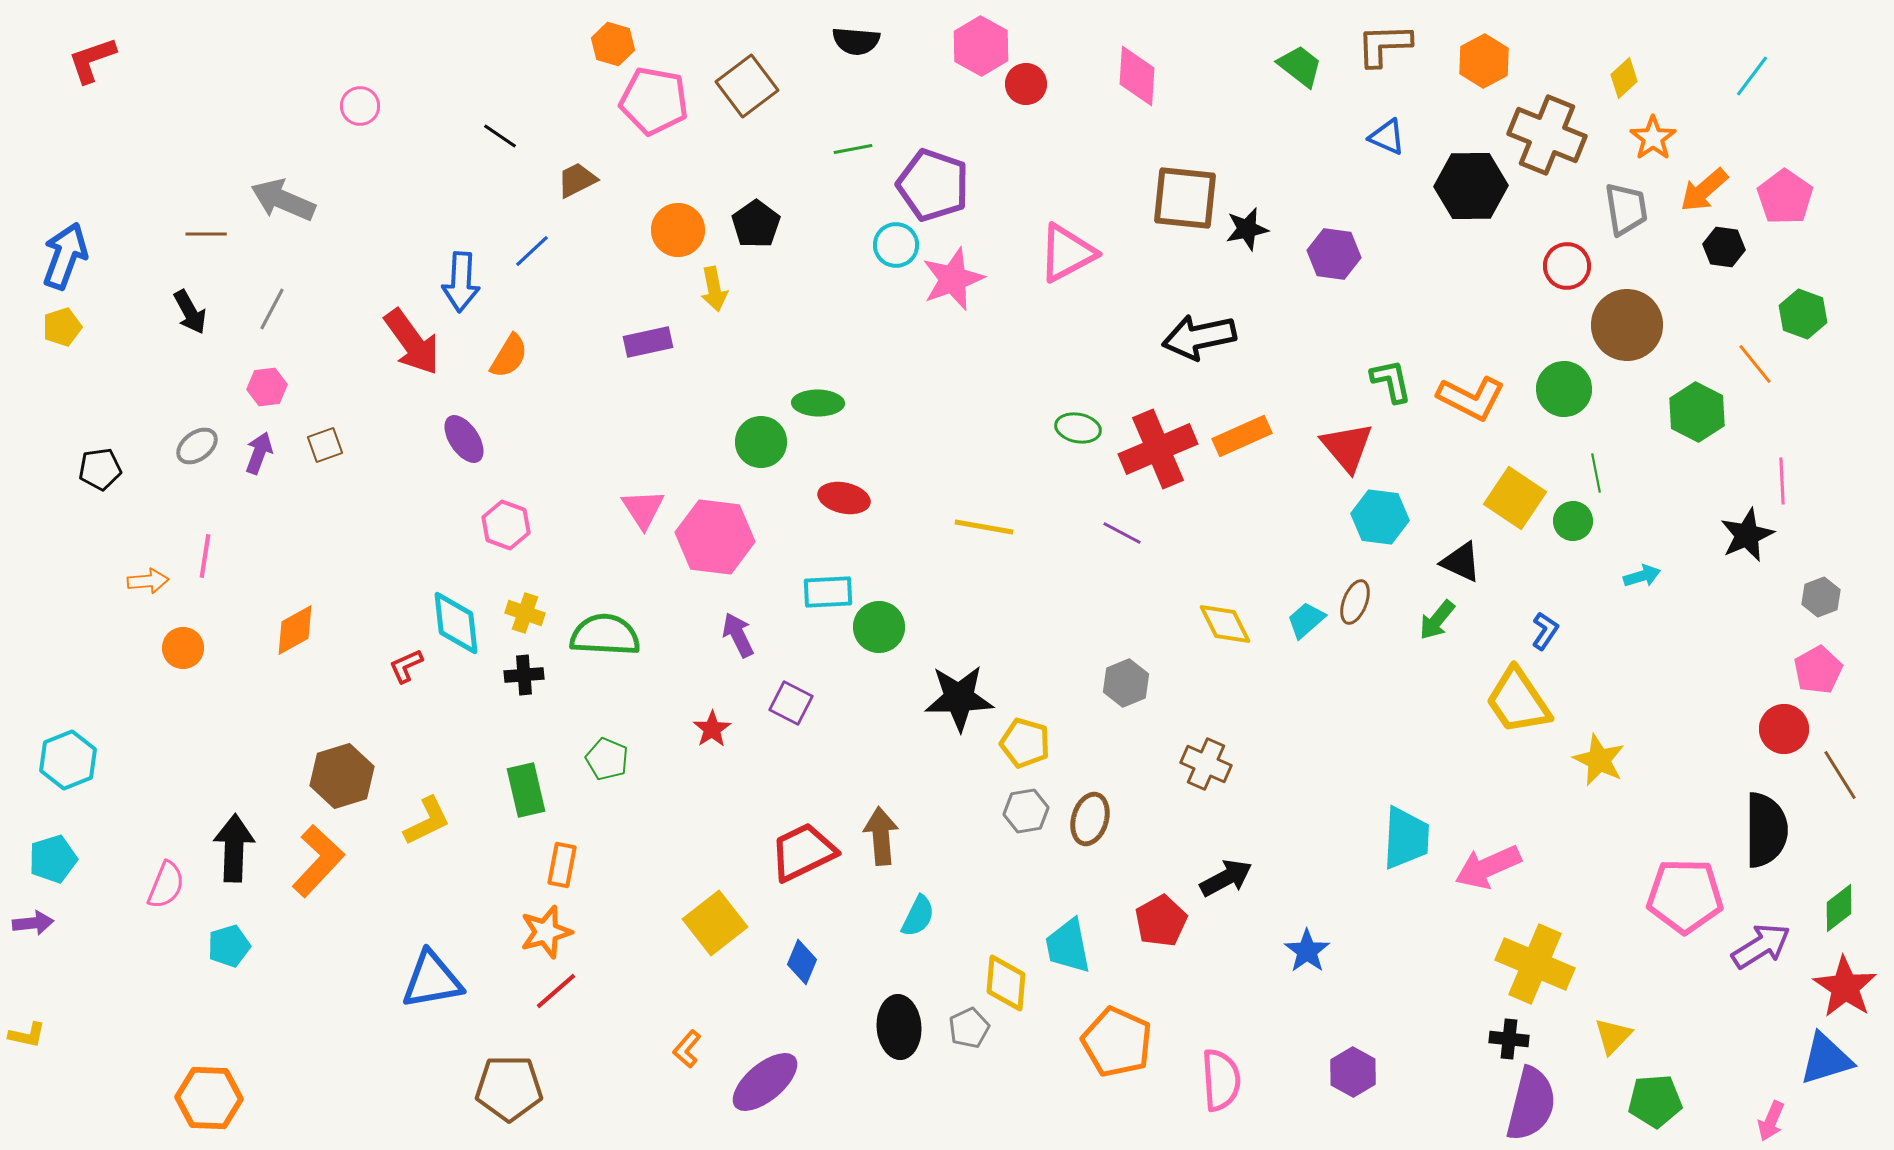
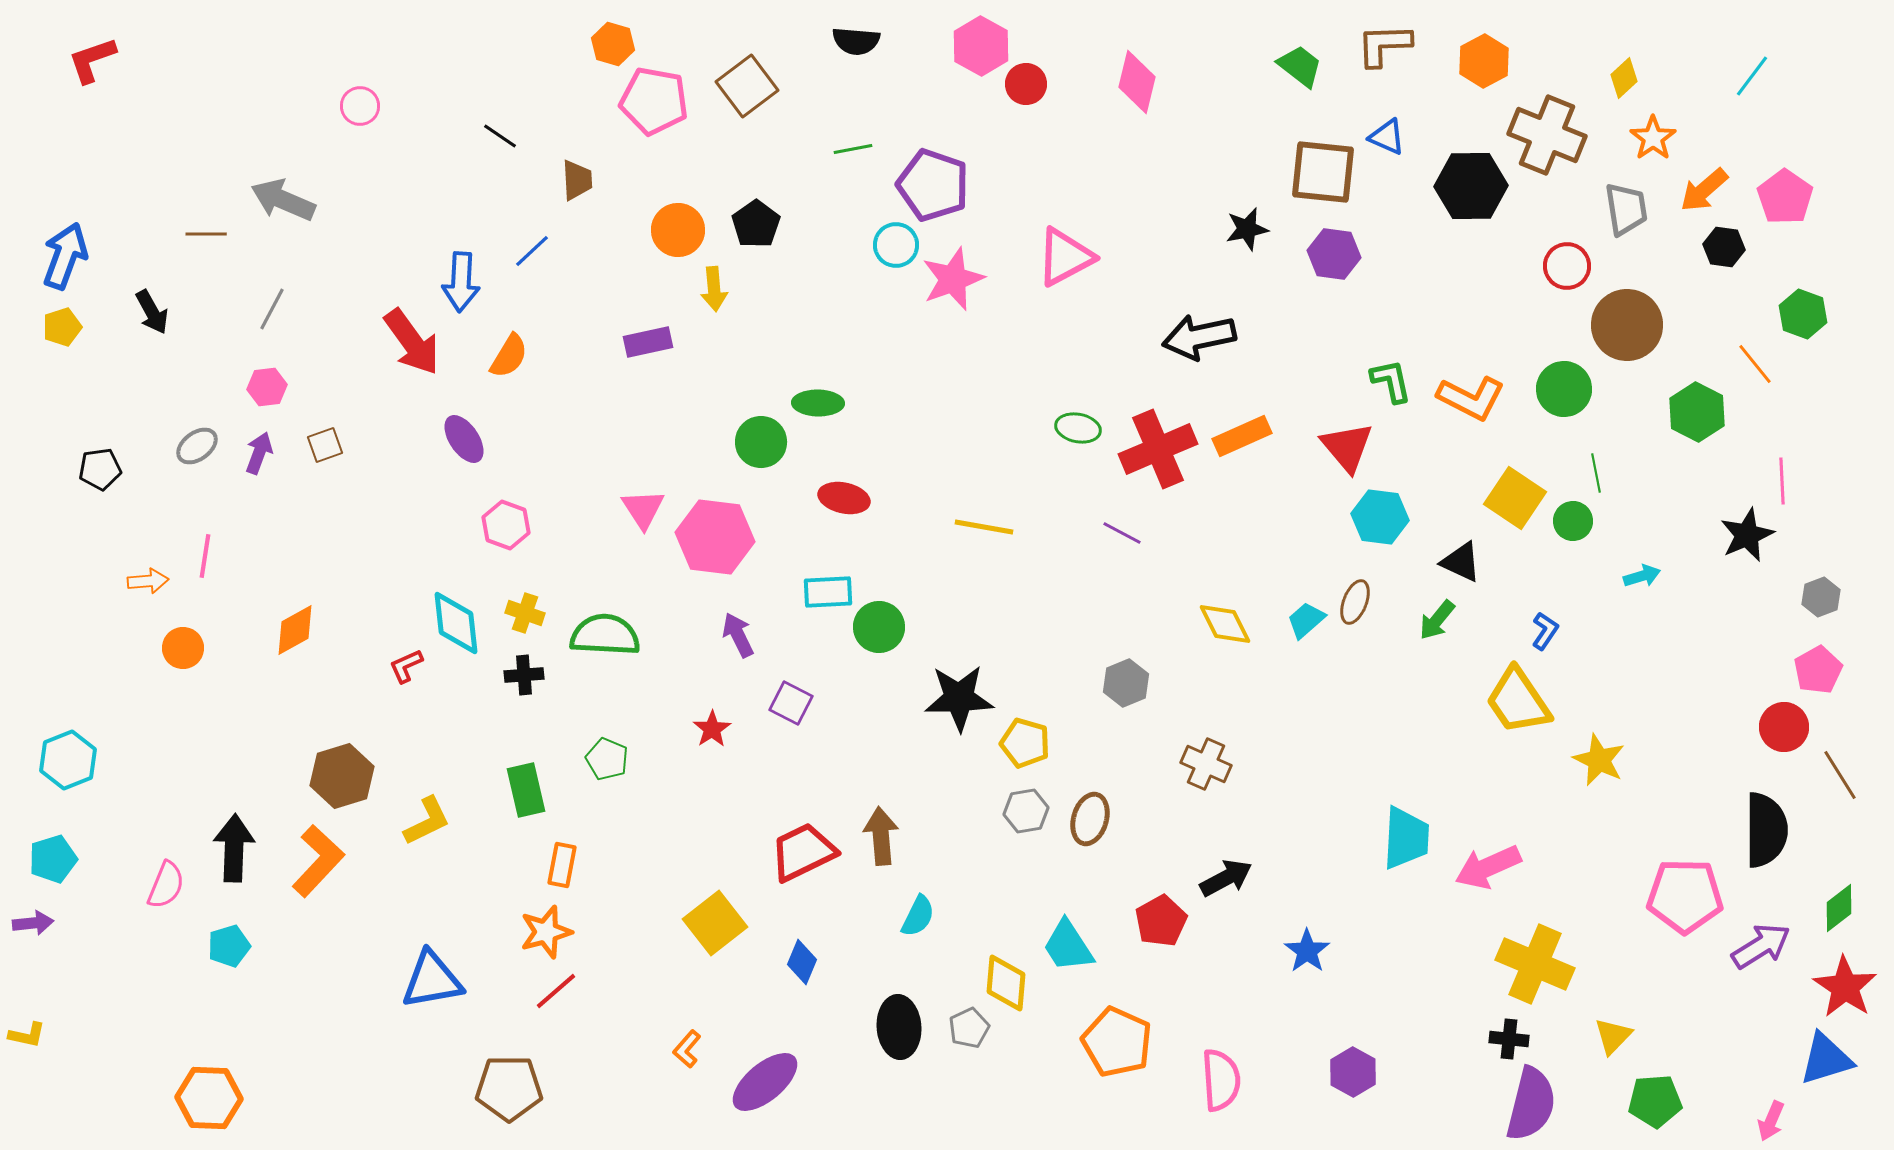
pink diamond at (1137, 76): moved 6 px down; rotated 10 degrees clockwise
brown trapezoid at (577, 180): rotated 114 degrees clockwise
brown square at (1185, 198): moved 138 px right, 26 px up
pink triangle at (1067, 253): moved 2 px left, 4 px down
yellow arrow at (714, 289): rotated 6 degrees clockwise
black arrow at (190, 312): moved 38 px left
red circle at (1784, 729): moved 2 px up
cyan trapezoid at (1068, 946): rotated 22 degrees counterclockwise
